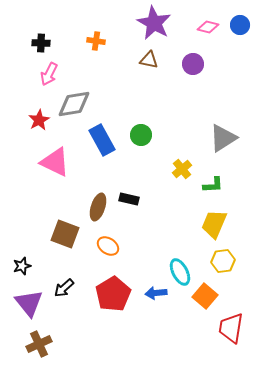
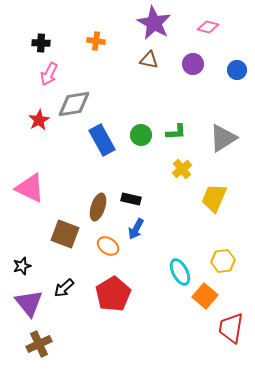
blue circle: moved 3 px left, 45 px down
pink triangle: moved 25 px left, 26 px down
green L-shape: moved 37 px left, 53 px up
black rectangle: moved 2 px right
yellow trapezoid: moved 26 px up
blue arrow: moved 20 px left, 64 px up; rotated 55 degrees counterclockwise
